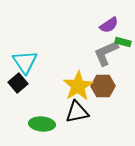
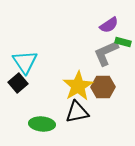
brown hexagon: moved 1 px down
